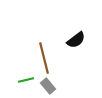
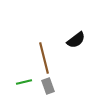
green line: moved 2 px left, 2 px down
gray rectangle: rotated 21 degrees clockwise
